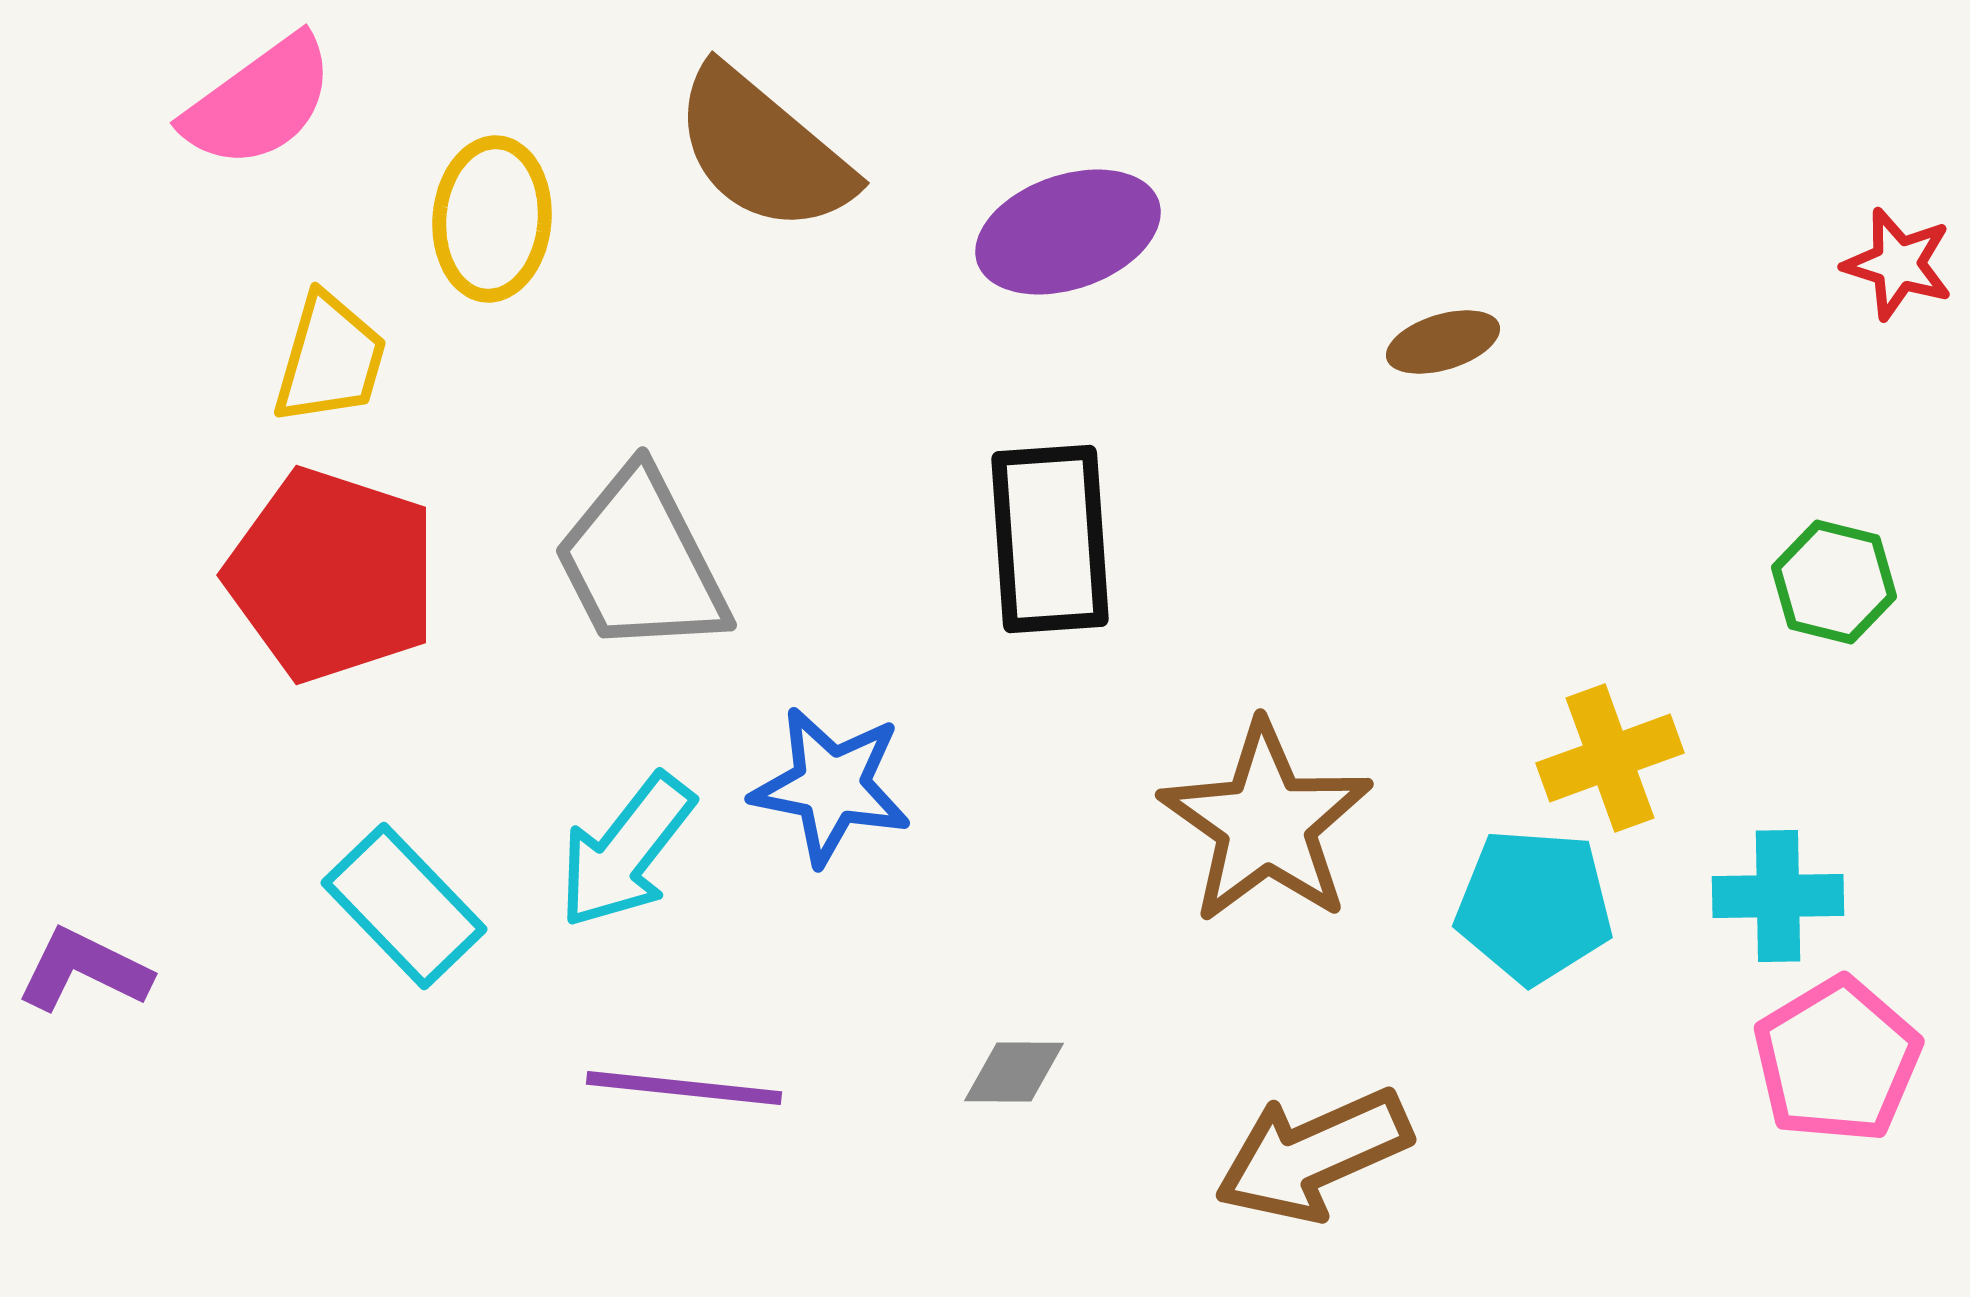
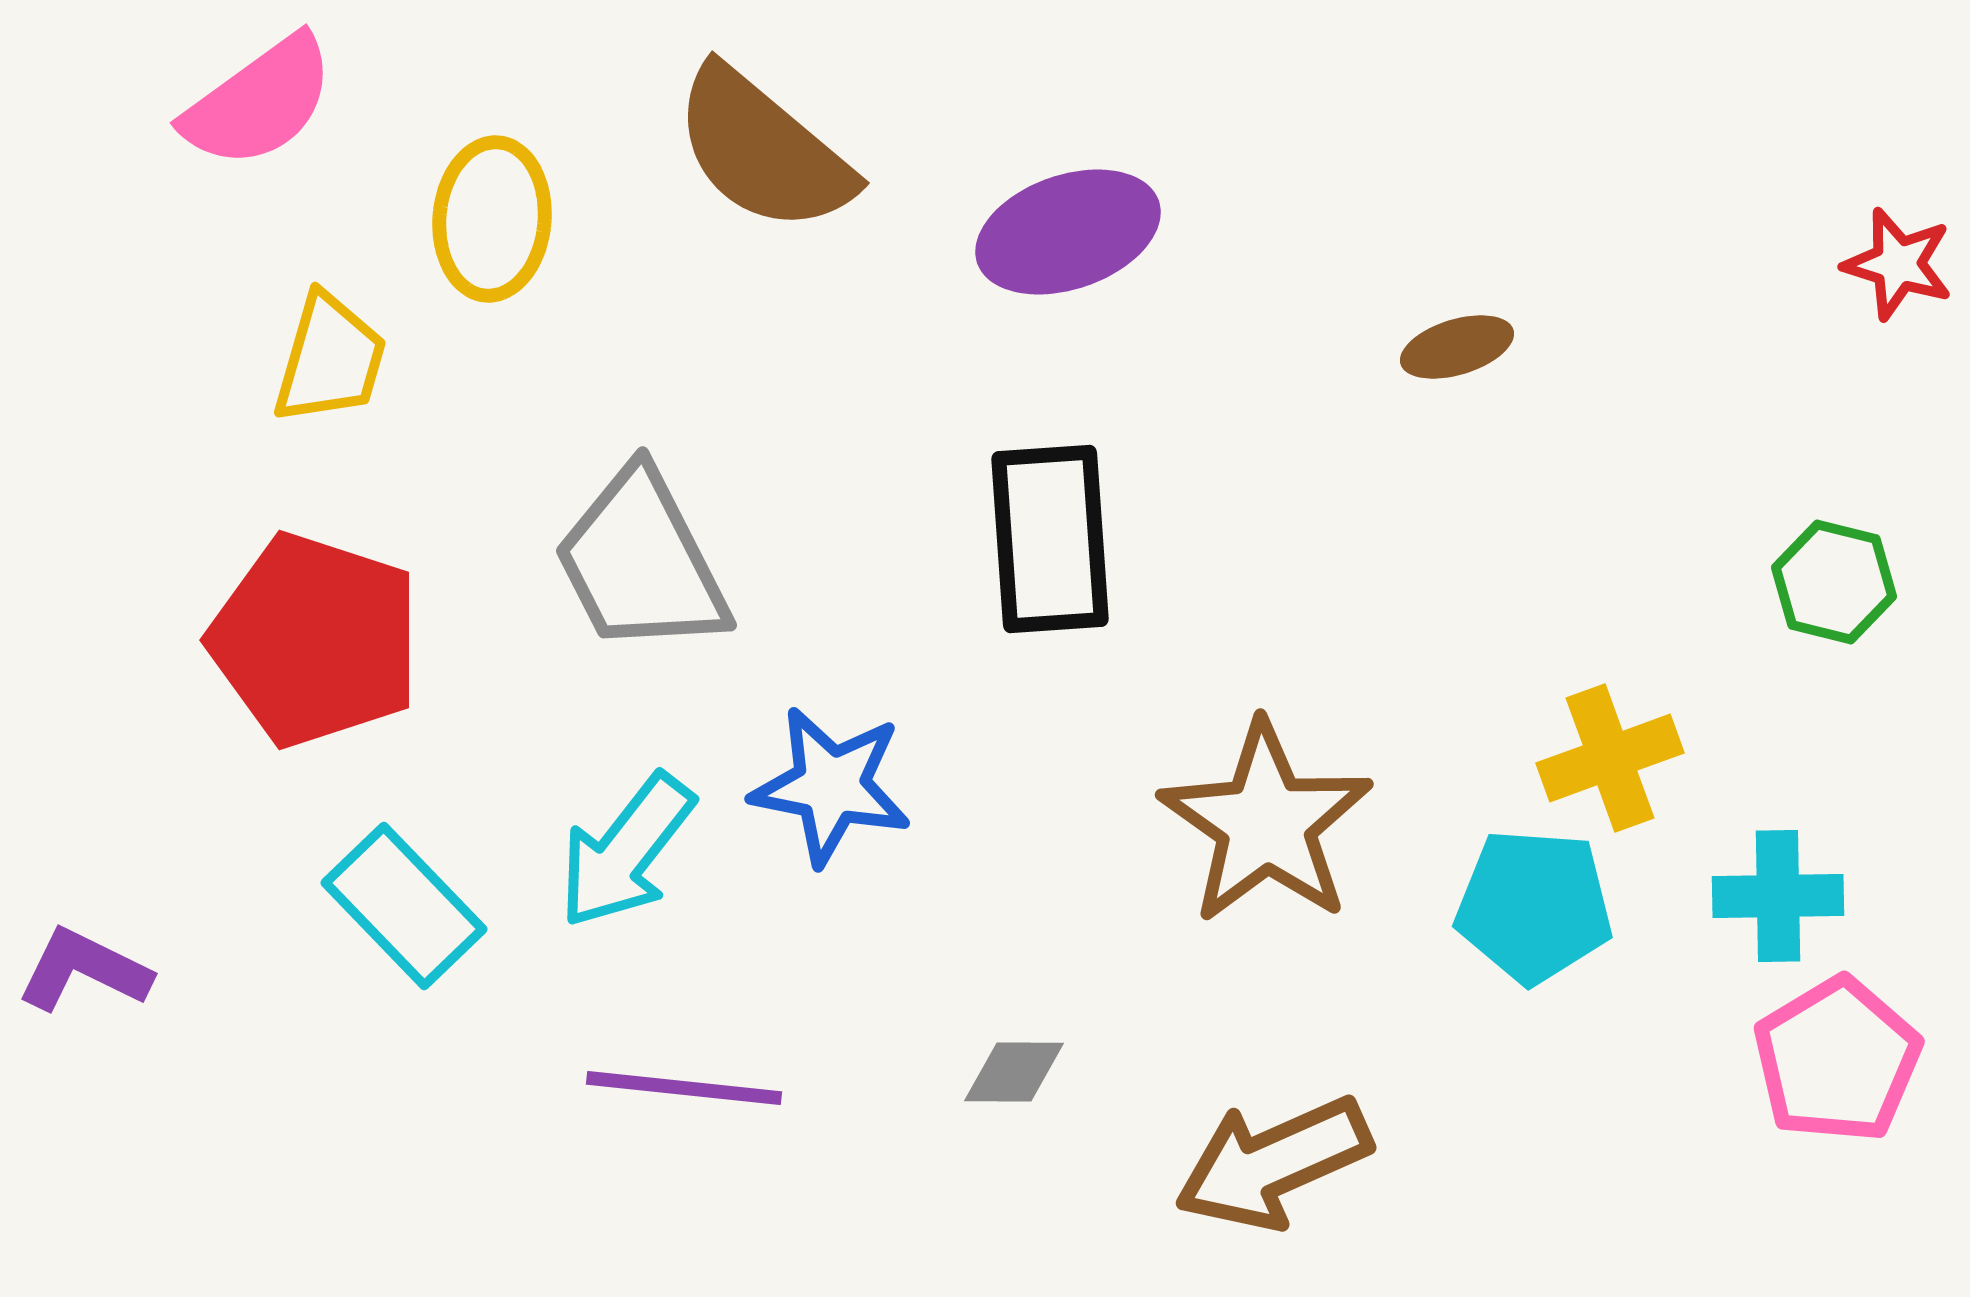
brown ellipse: moved 14 px right, 5 px down
red pentagon: moved 17 px left, 65 px down
brown arrow: moved 40 px left, 8 px down
